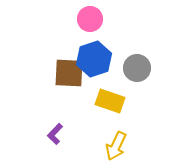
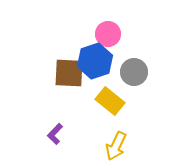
pink circle: moved 18 px right, 15 px down
blue hexagon: moved 1 px right, 2 px down
gray circle: moved 3 px left, 4 px down
yellow rectangle: rotated 20 degrees clockwise
